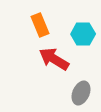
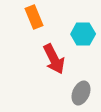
orange rectangle: moved 6 px left, 8 px up
red arrow: rotated 148 degrees counterclockwise
